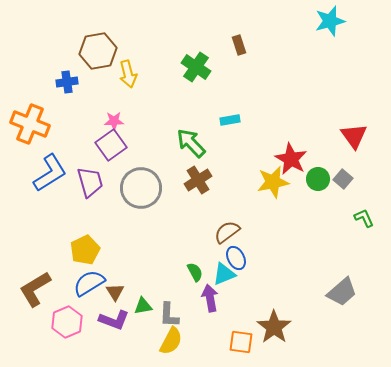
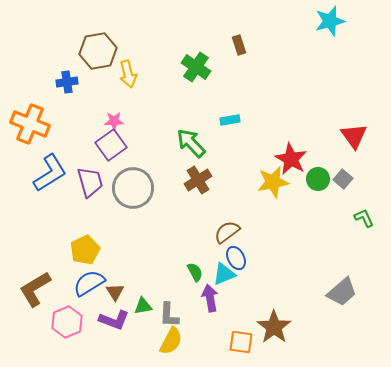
gray circle: moved 8 px left
